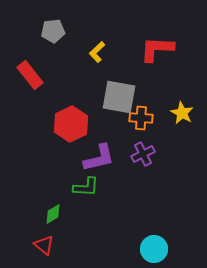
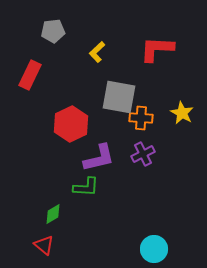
red rectangle: rotated 64 degrees clockwise
